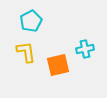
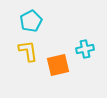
yellow L-shape: moved 2 px right, 1 px up
